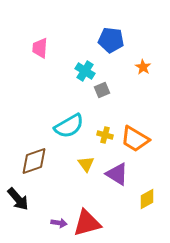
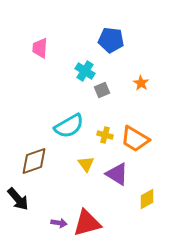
orange star: moved 2 px left, 16 px down
